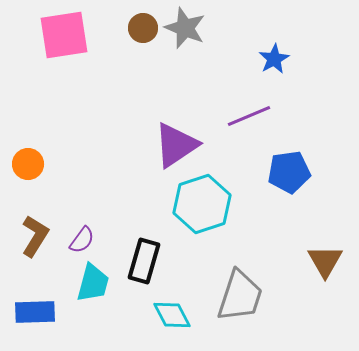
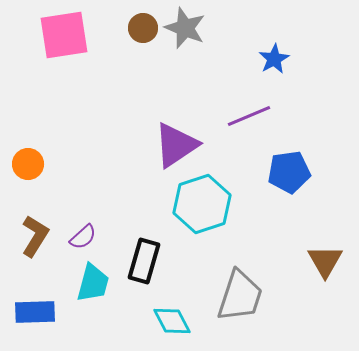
purple semicircle: moved 1 px right, 3 px up; rotated 12 degrees clockwise
cyan diamond: moved 6 px down
